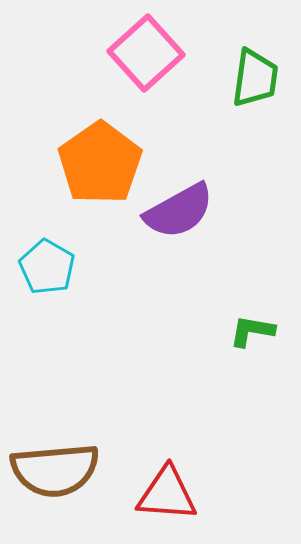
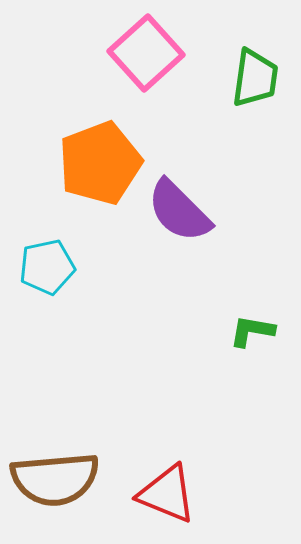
orange pentagon: rotated 14 degrees clockwise
purple semicircle: rotated 74 degrees clockwise
cyan pentagon: rotated 30 degrees clockwise
brown semicircle: moved 9 px down
red triangle: rotated 18 degrees clockwise
